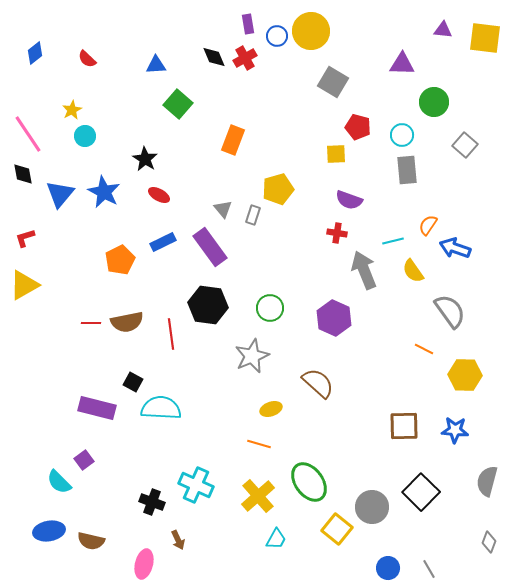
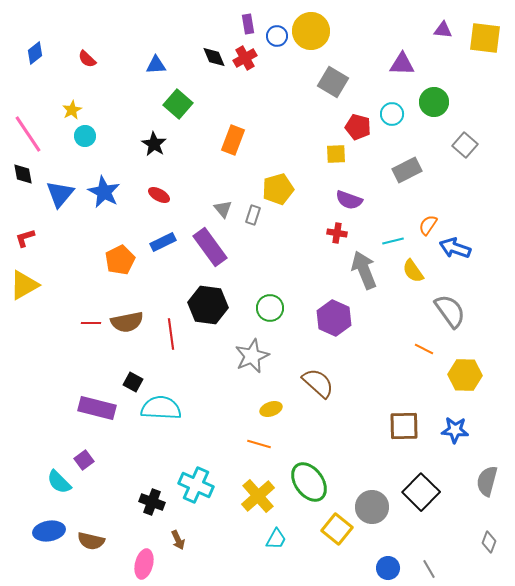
cyan circle at (402, 135): moved 10 px left, 21 px up
black star at (145, 159): moved 9 px right, 15 px up
gray rectangle at (407, 170): rotated 68 degrees clockwise
